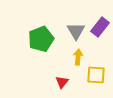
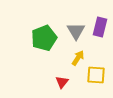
purple rectangle: rotated 24 degrees counterclockwise
green pentagon: moved 3 px right, 1 px up
yellow arrow: moved 1 px down; rotated 28 degrees clockwise
